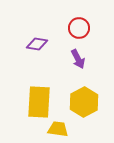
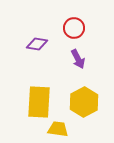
red circle: moved 5 px left
